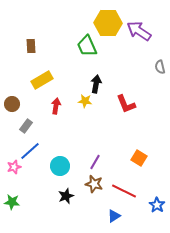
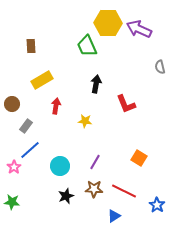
purple arrow: moved 2 px up; rotated 10 degrees counterclockwise
yellow star: moved 20 px down
blue line: moved 1 px up
pink star: rotated 16 degrees counterclockwise
brown star: moved 5 px down; rotated 12 degrees counterclockwise
